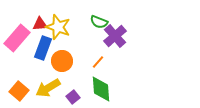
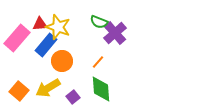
purple cross: moved 3 px up
blue rectangle: moved 3 px right, 3 px up; rotated 20 degrees clockwise
